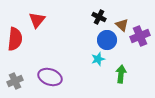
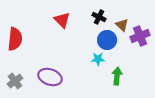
red triangle: moved 25 px right; rotated 24 degrees counterclockwise
cyan star: rotated 16 degrees clockwise
green arrow: moved 4 px left, 2 px down
gray cross: rotated 14 degrees counterclockwise
